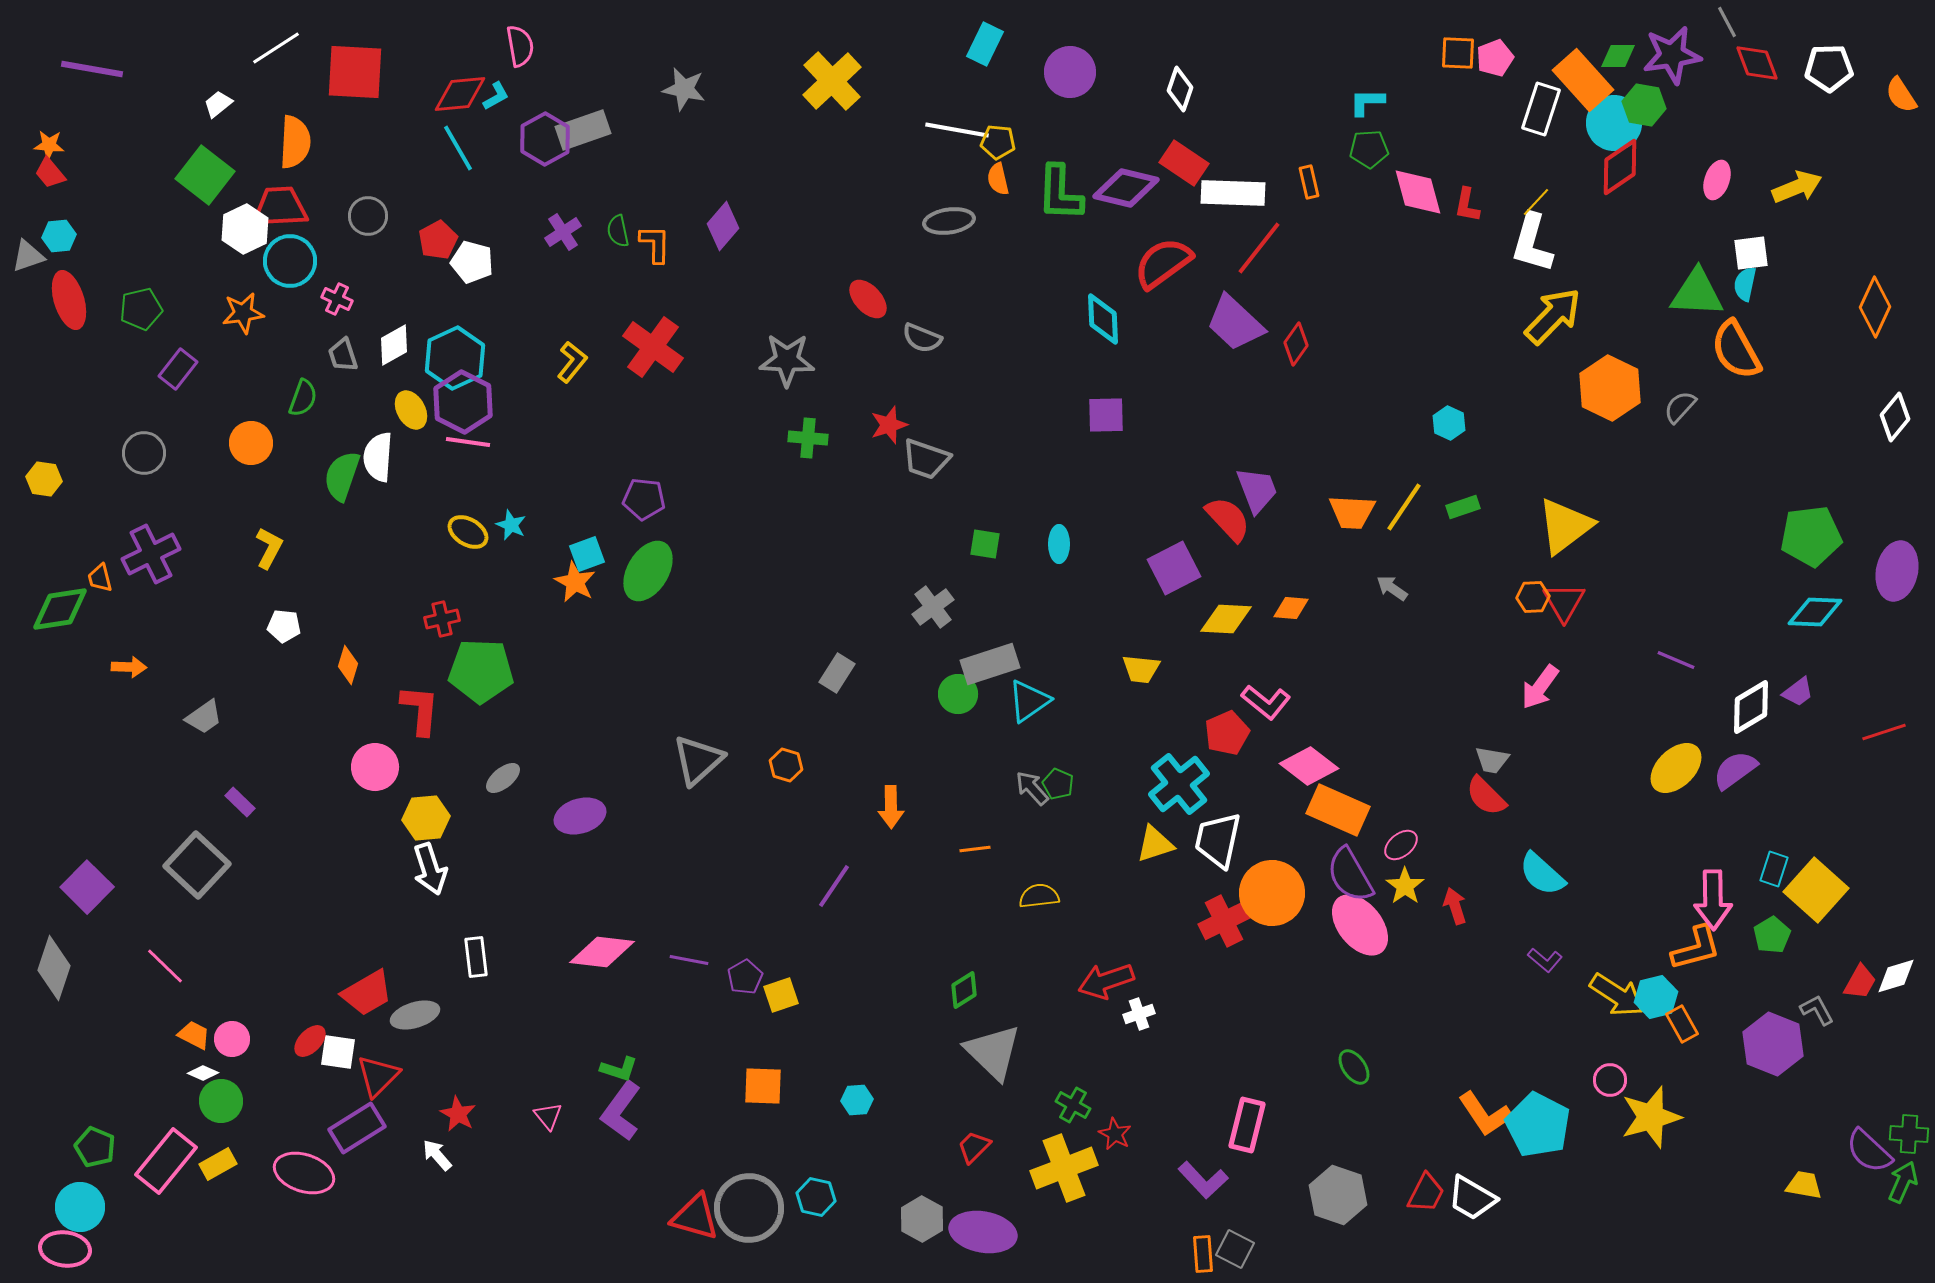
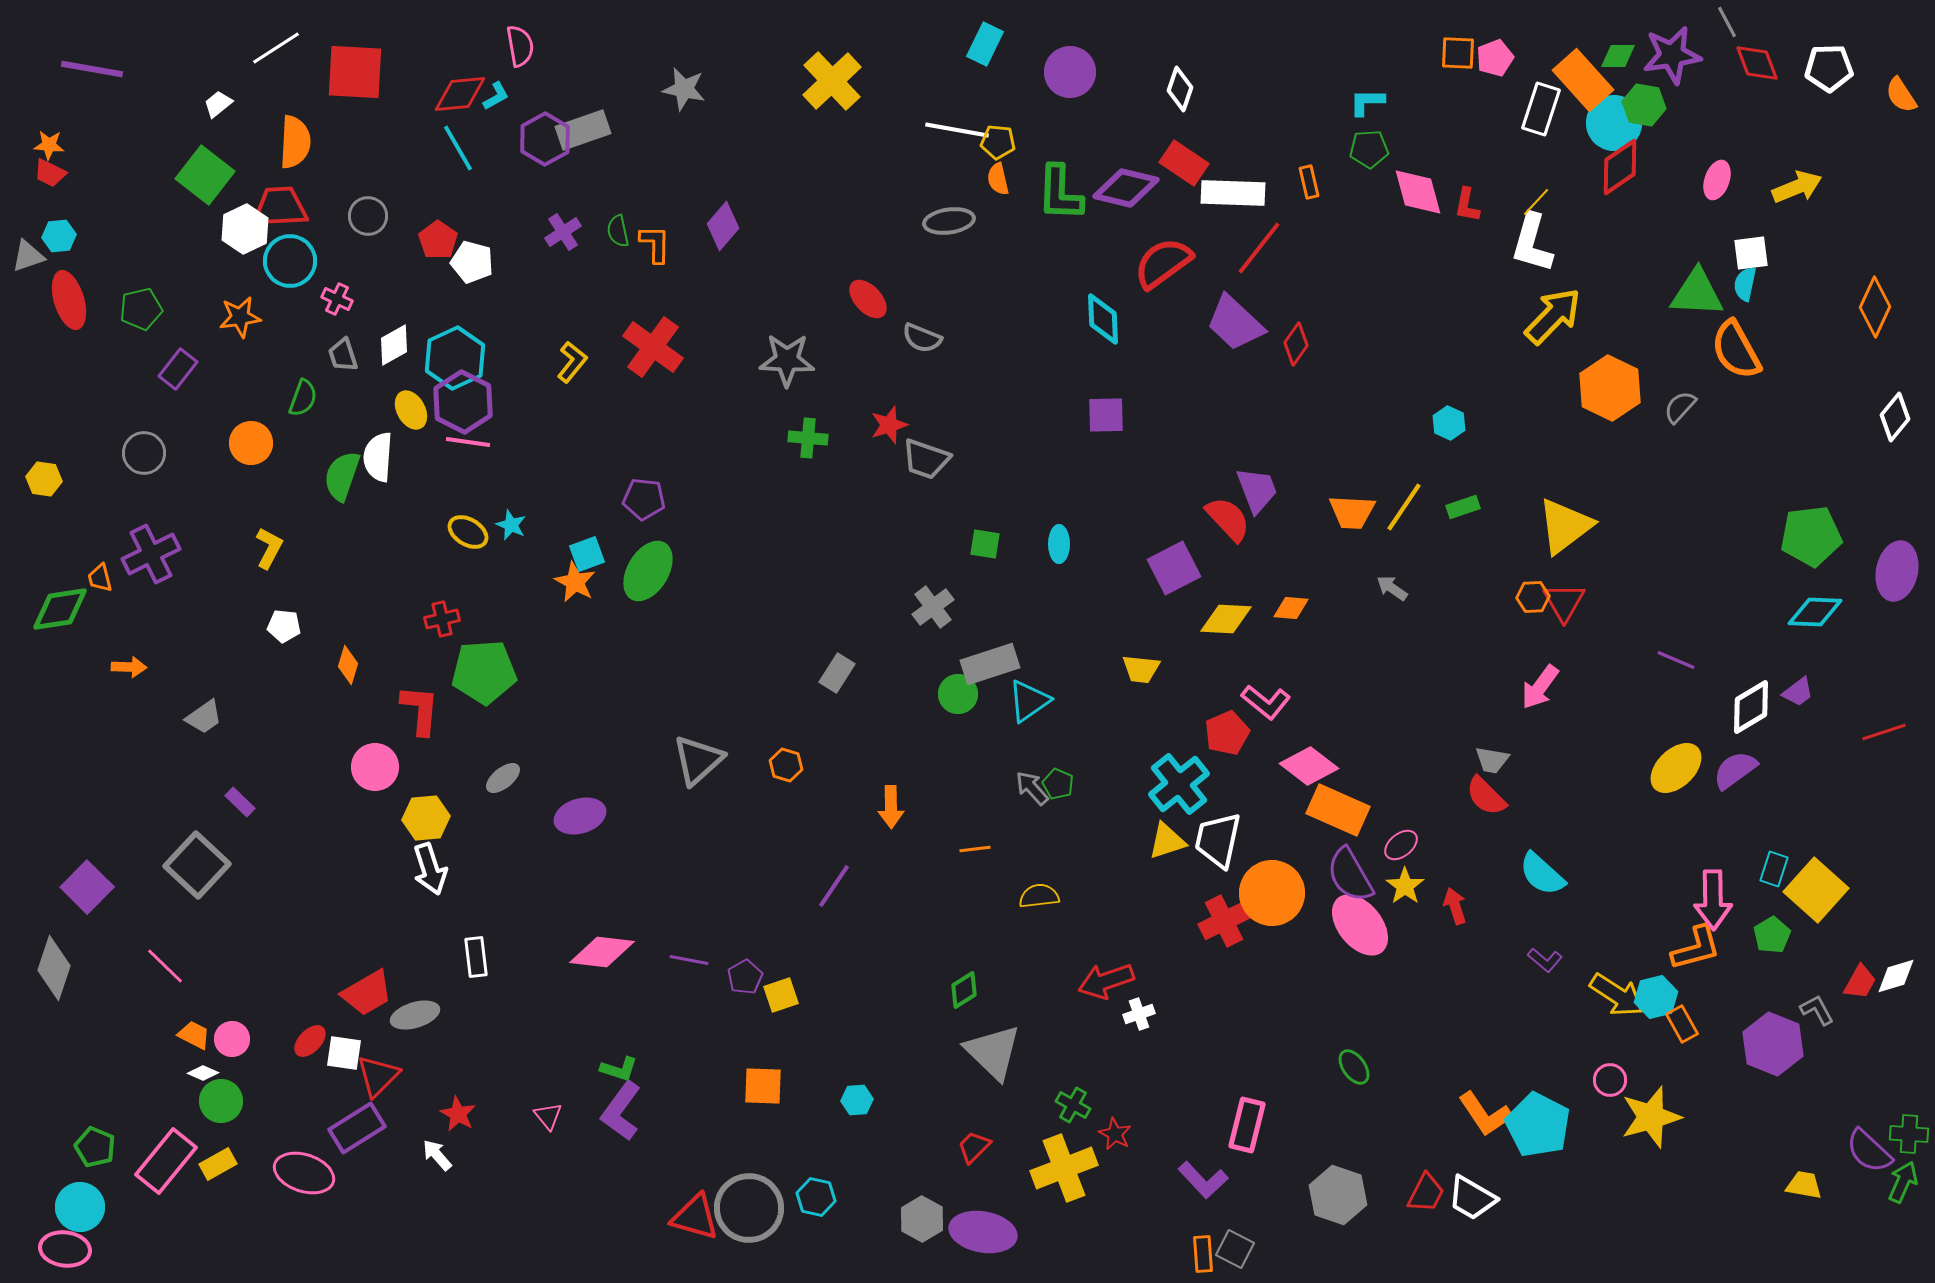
red trapezoid at (50, 173): rotated 24 degrees counterclockwise
red pentagon at (438, 240): rotated 9 degrees counterclockwise
orange star at (243, 313): moved 3 px left, 4 px down
green pentagon at (481, 671): moved 3 px right, 1 px down; rotated 6 degrees counterclockwise
yellow triangle at (1155, 844): moved 12 px right, 3 px up
white square at (338, 1052): moved 6 px right, 1 px down
